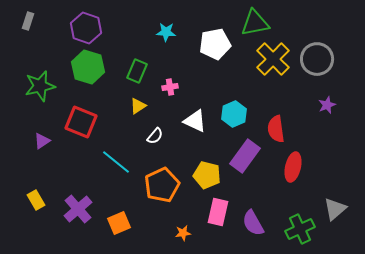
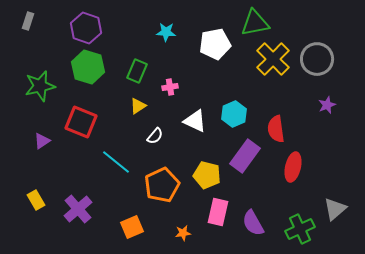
orange square: moved 13 px right, 4 px down
